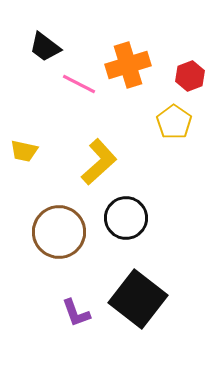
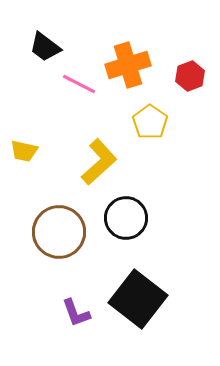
yellow pentagon: moved 24 px left
